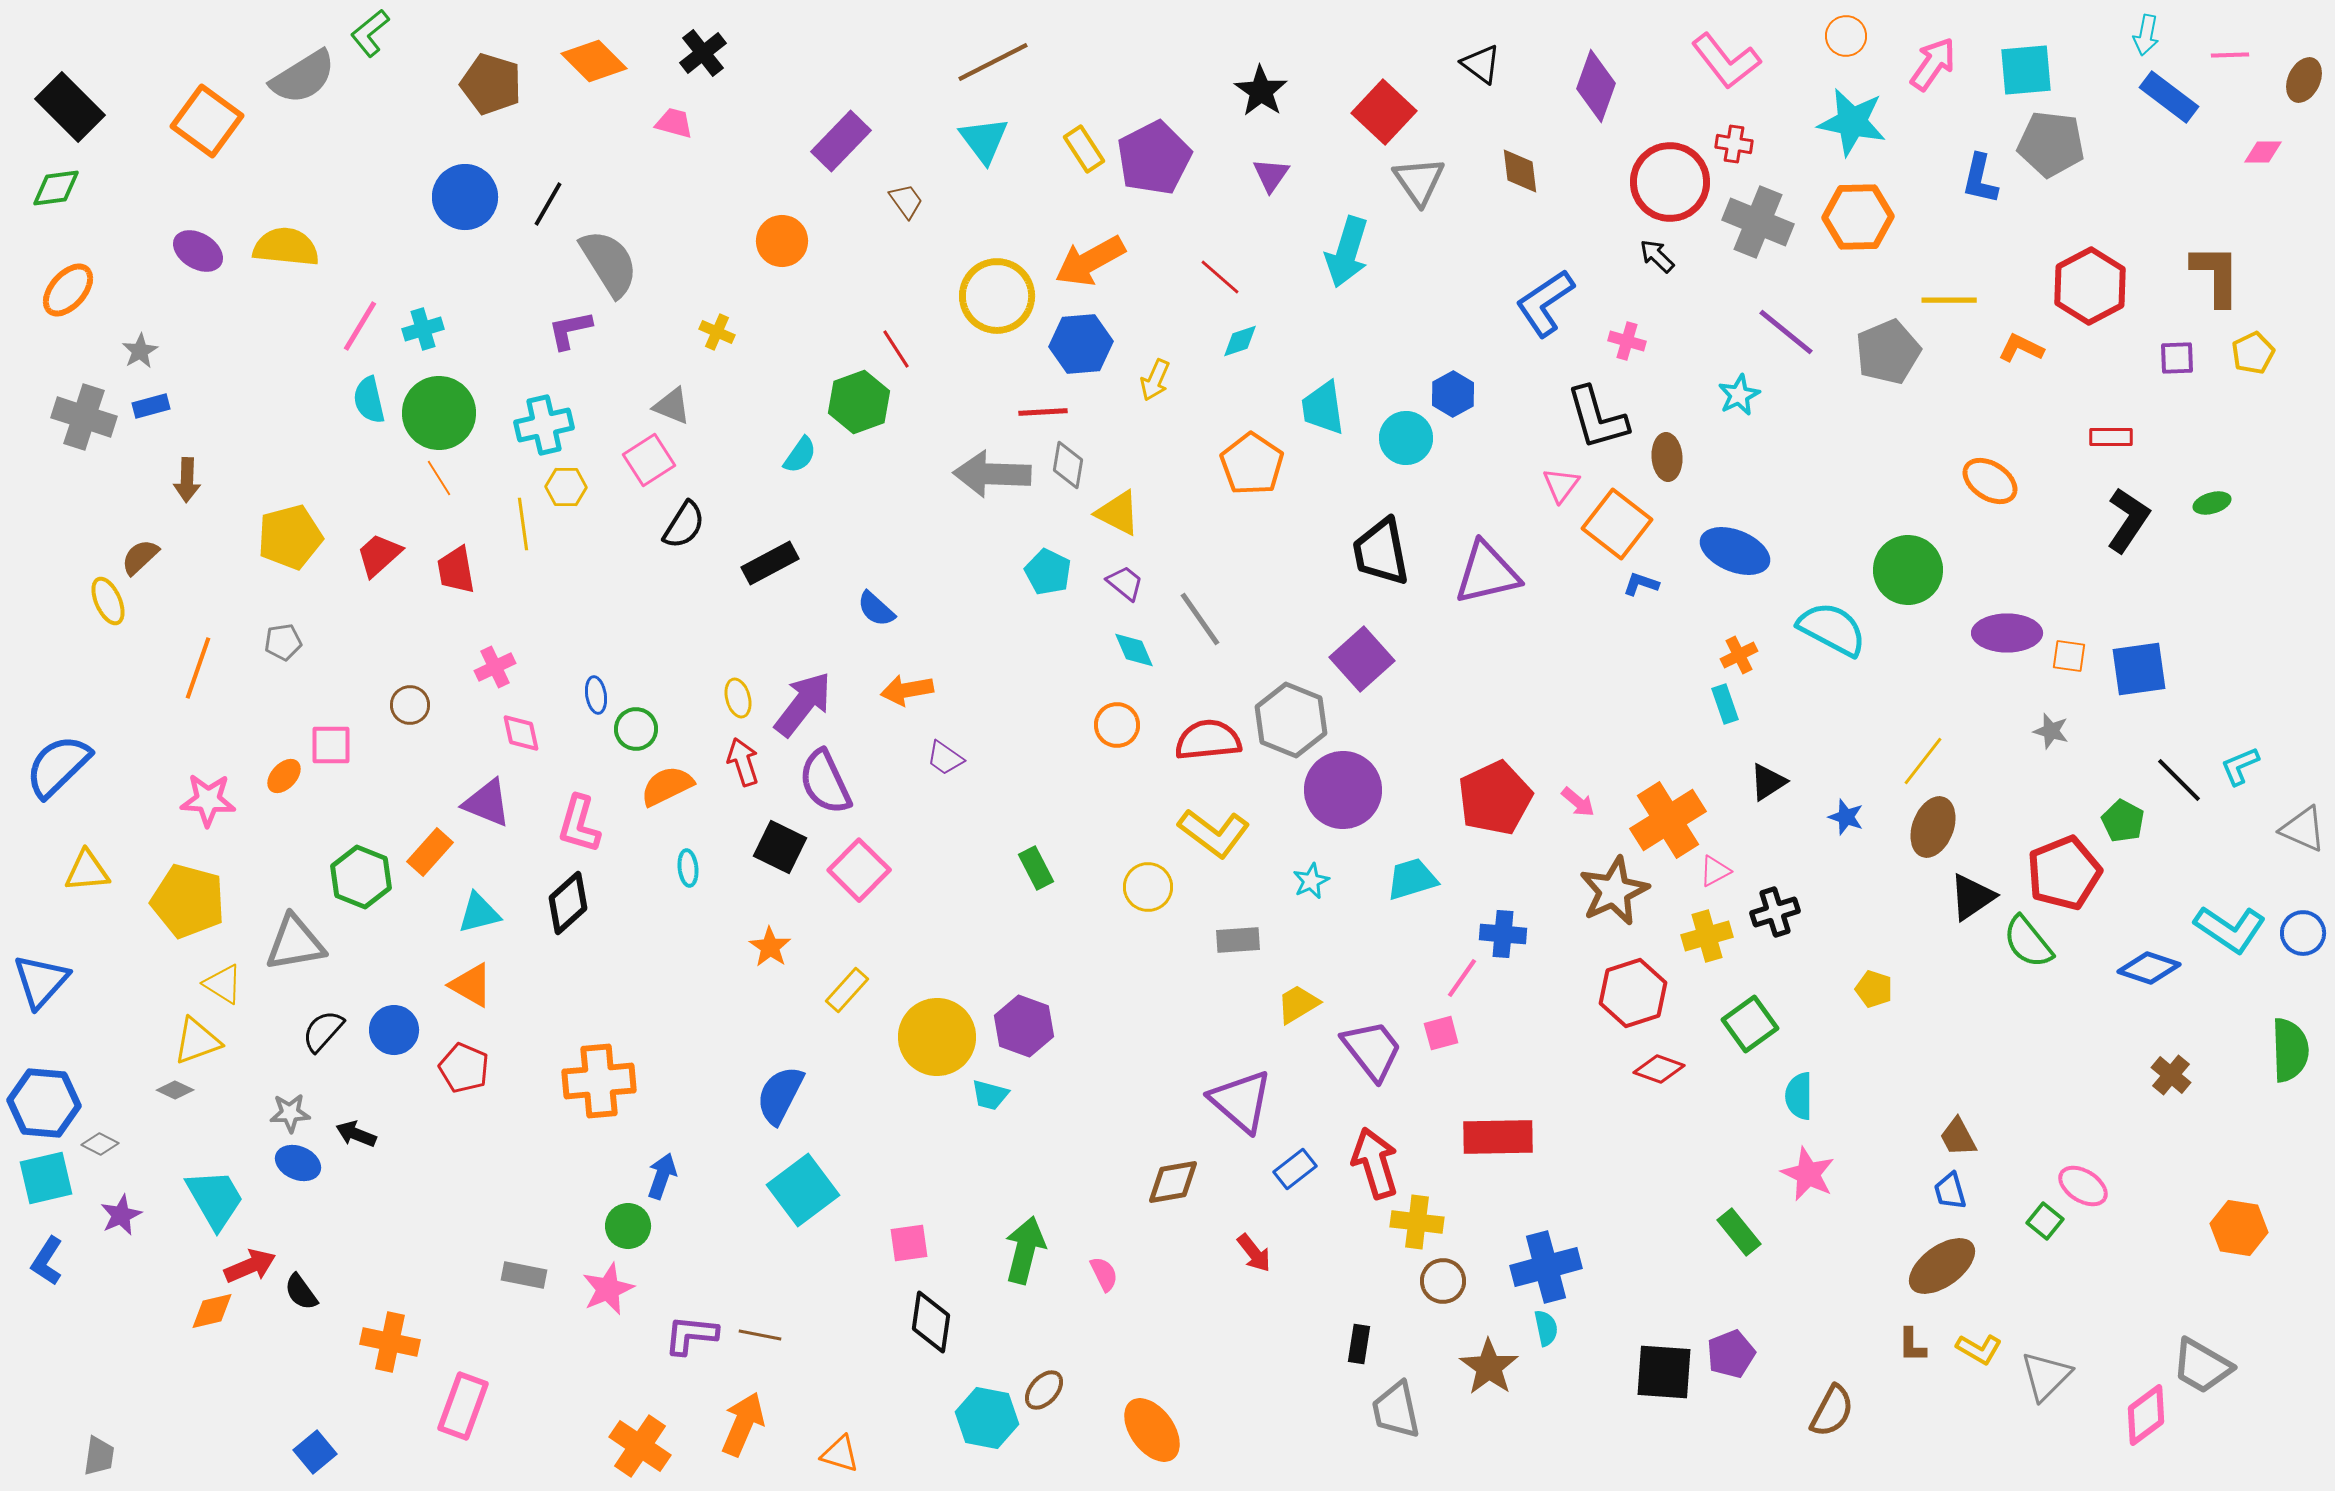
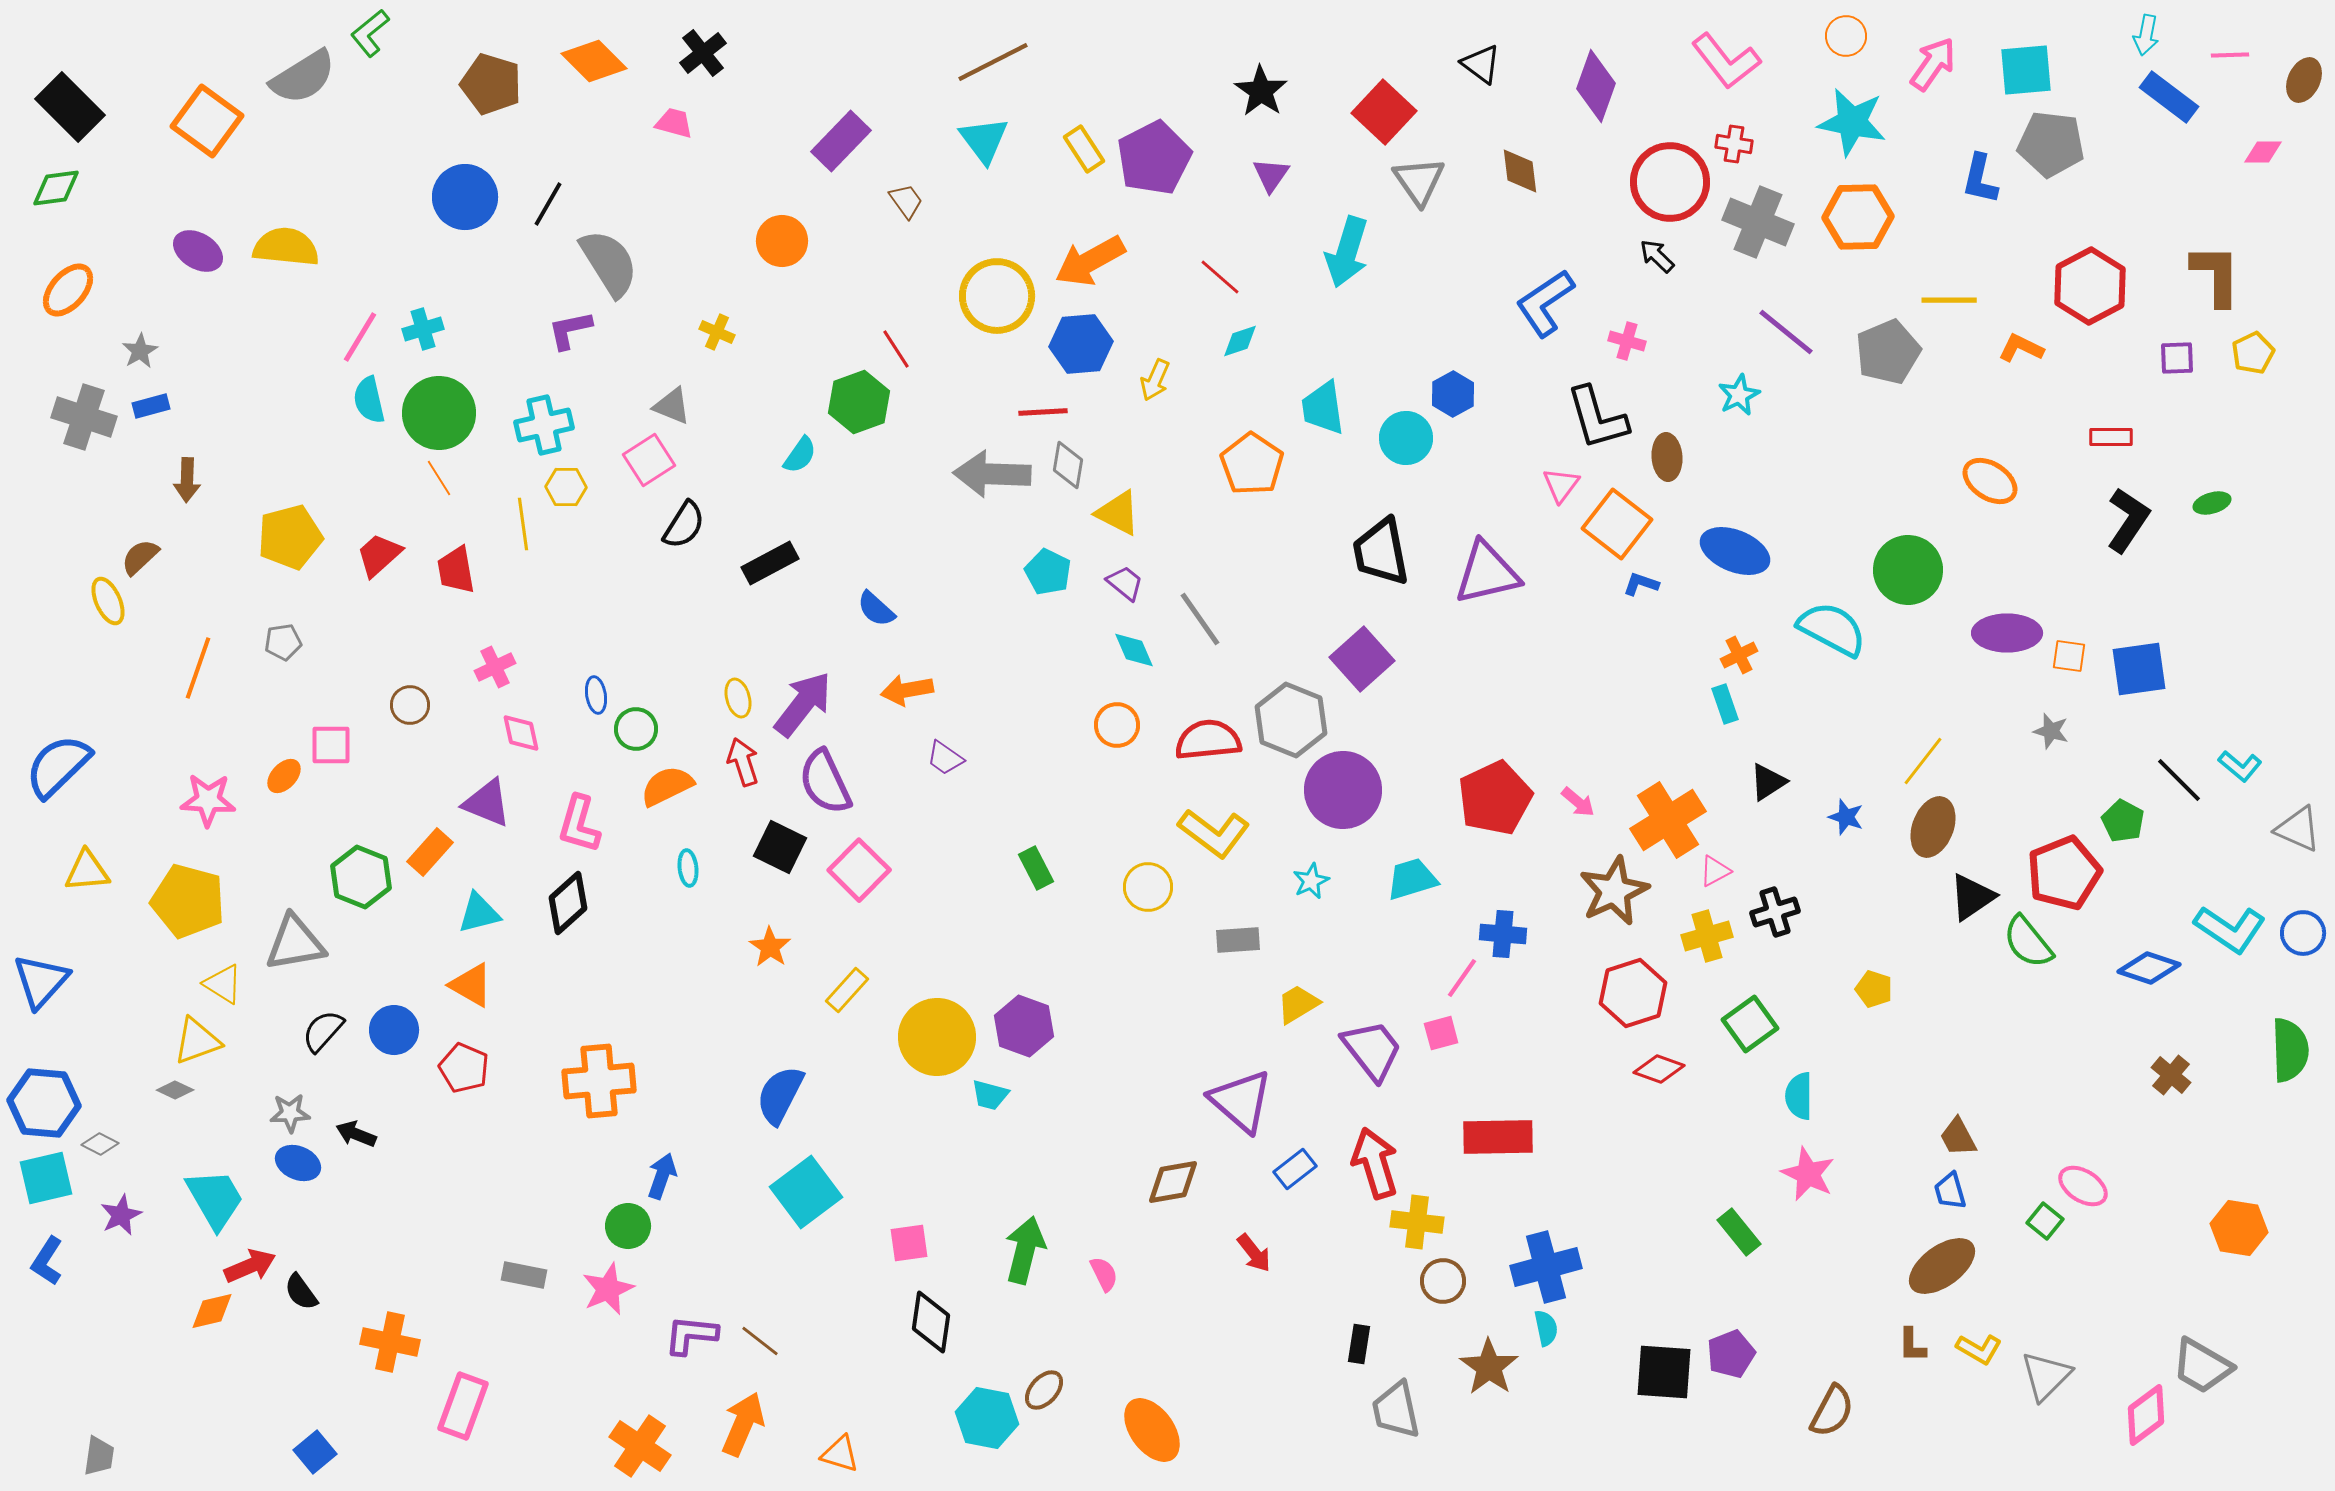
pink line at (360, 326): moved 11 px down
cyan L-shape at (2240, 766): rotated 117 degrees counterclockwise
gray triangle at (2303, 829): moved 5 px left
cyan square at (803, 1190): moved 3 px right, 2 px down
brown line at (760, 1335): moved 6 px down; rotated 27 degrees clockwise
